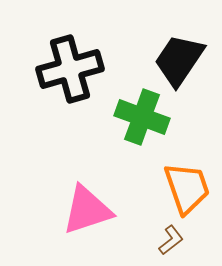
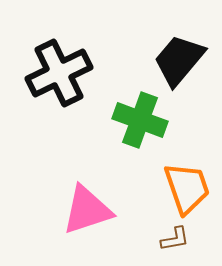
black trapezoid: rotated 6 degrees clockwise
black cross: moved 11 px left, 4 px down; rotated 10 degrees counterclockwise
green cross: moved 2 px left, 3 px down
brown L-shape: moved 4 px right, 1 px up; rotated 28 degrees clockwise
